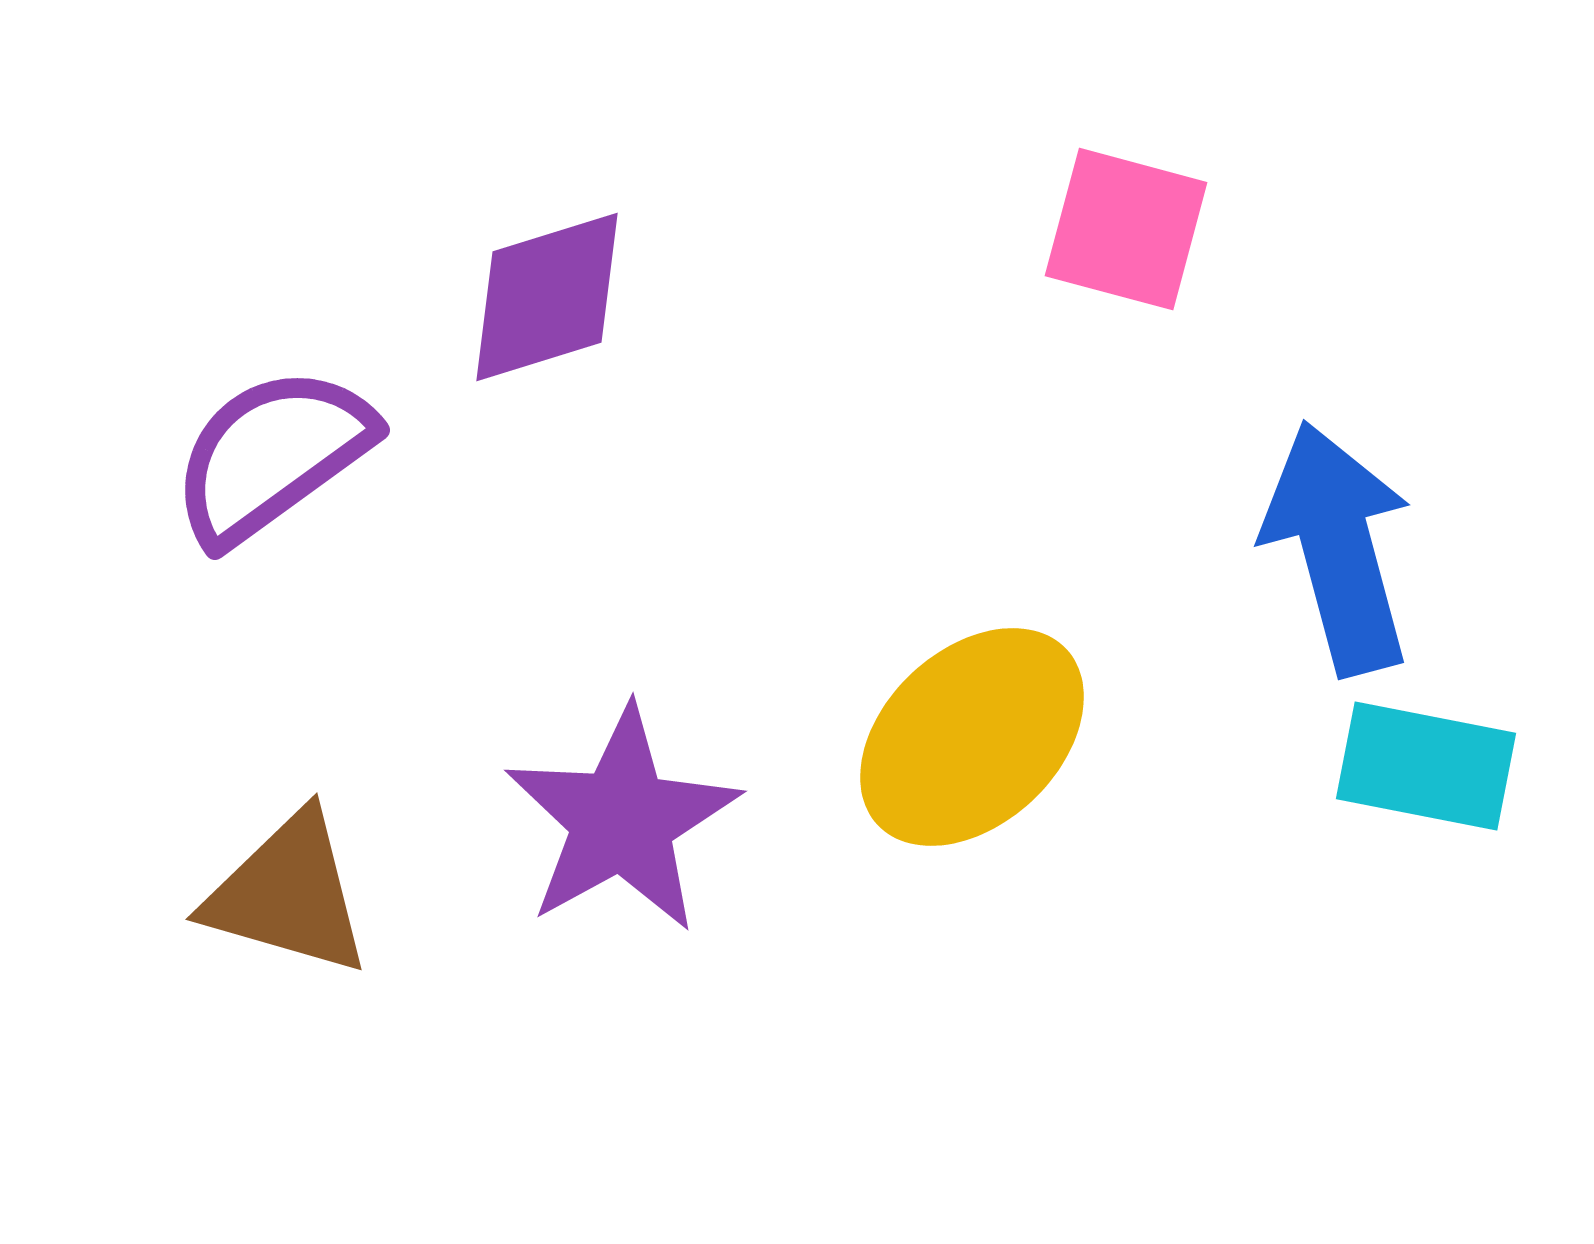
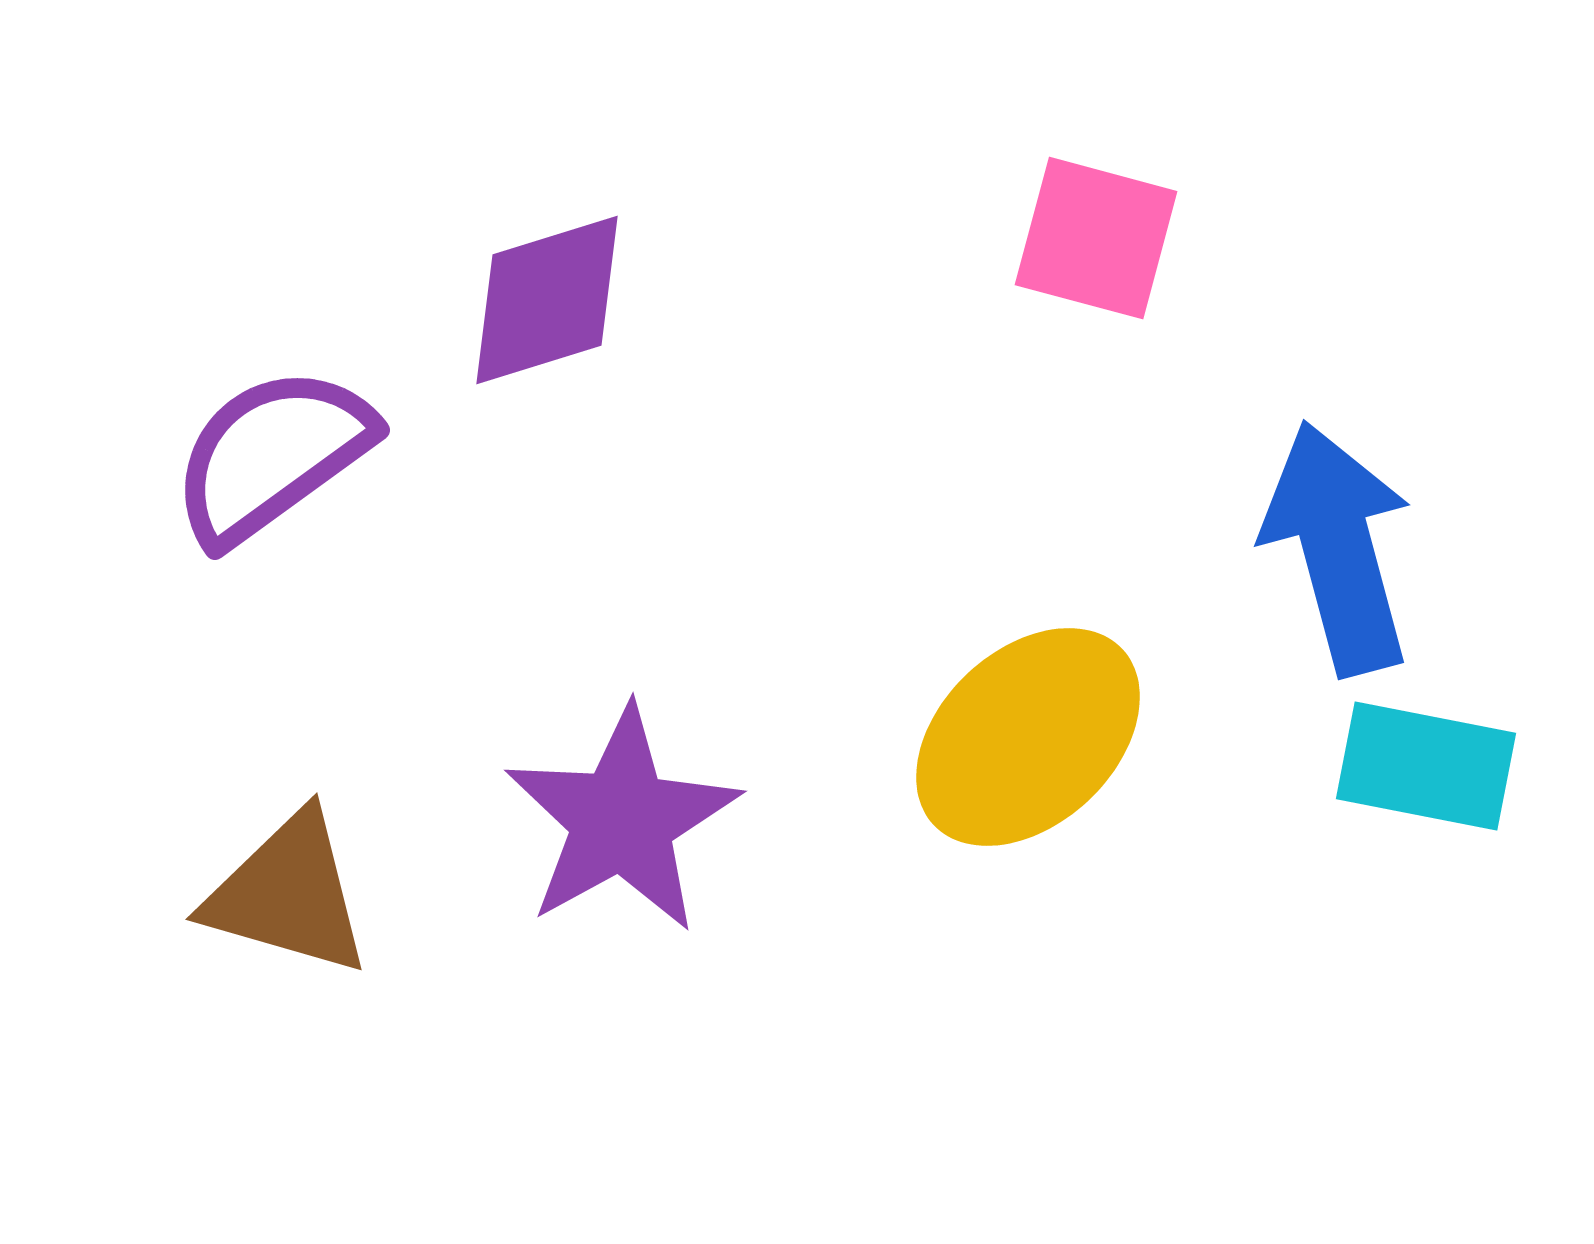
pink square: moved 30 px left, 9 px down
purple diamond: moved 3 px down
yellow ellipse: moved 56 px right
